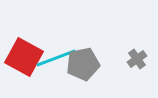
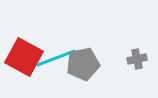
gray cross: rotated 24 degrees clockwise
